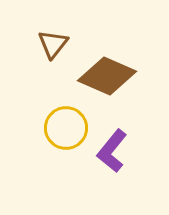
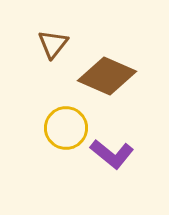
purple L-shape: moved 3 px down; rotated 90 degrees counterclockwise
